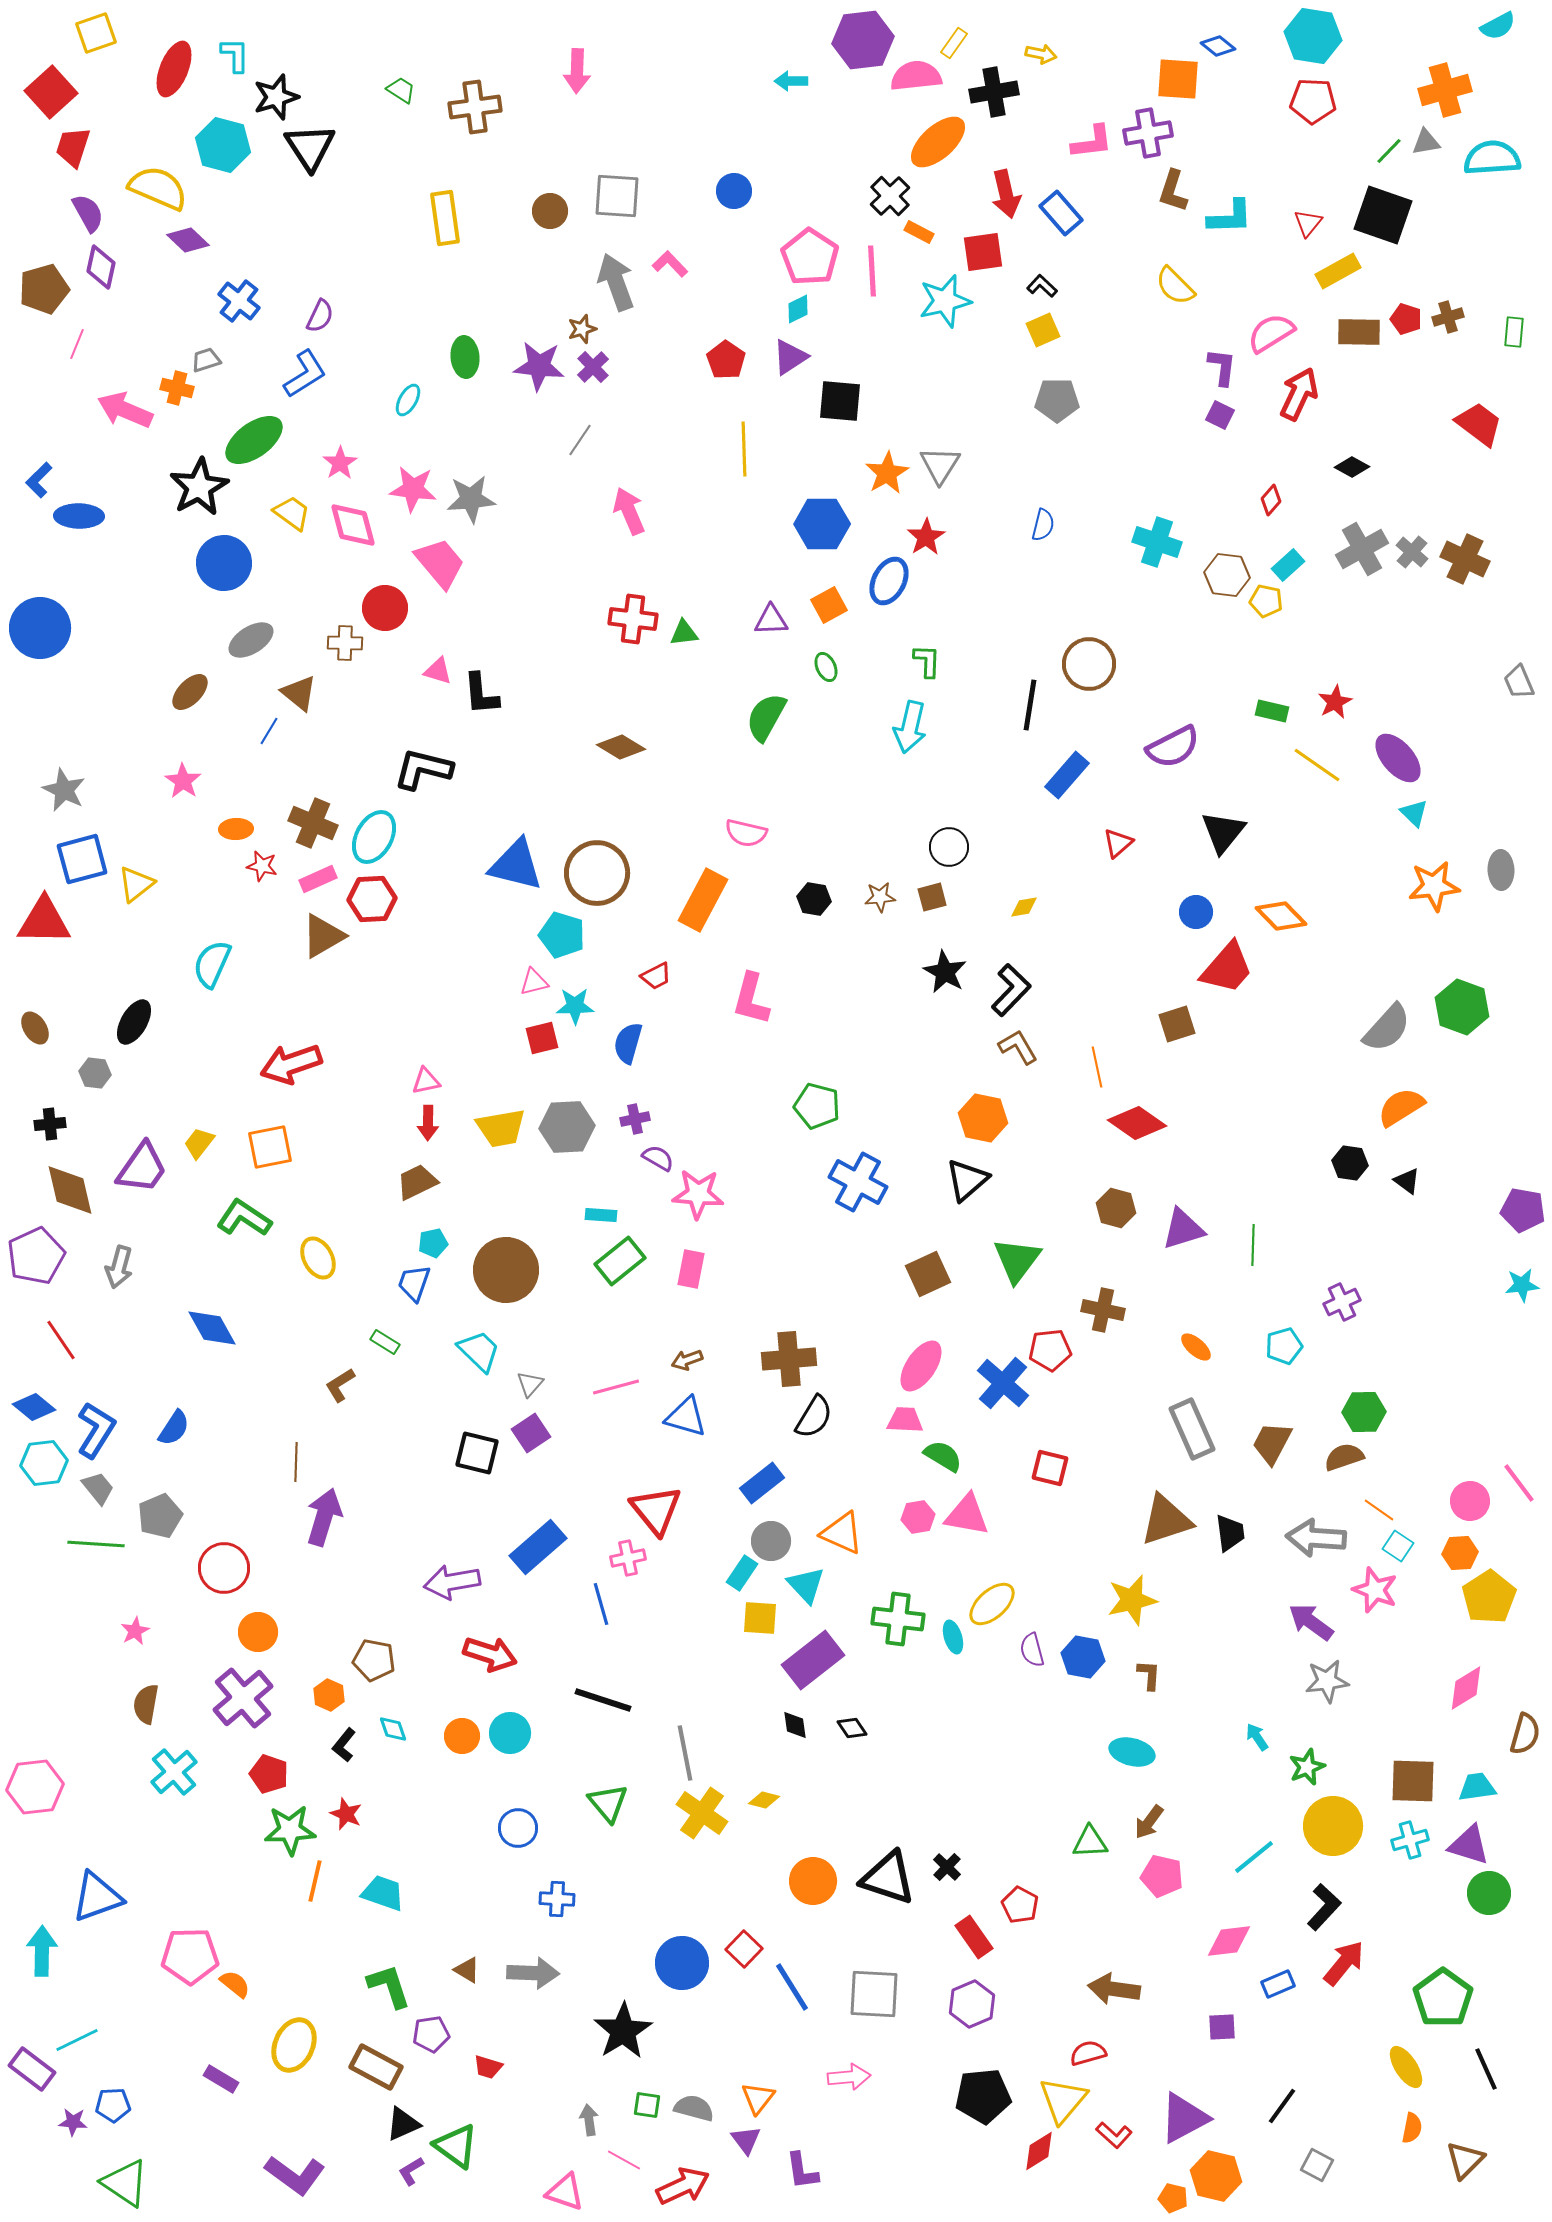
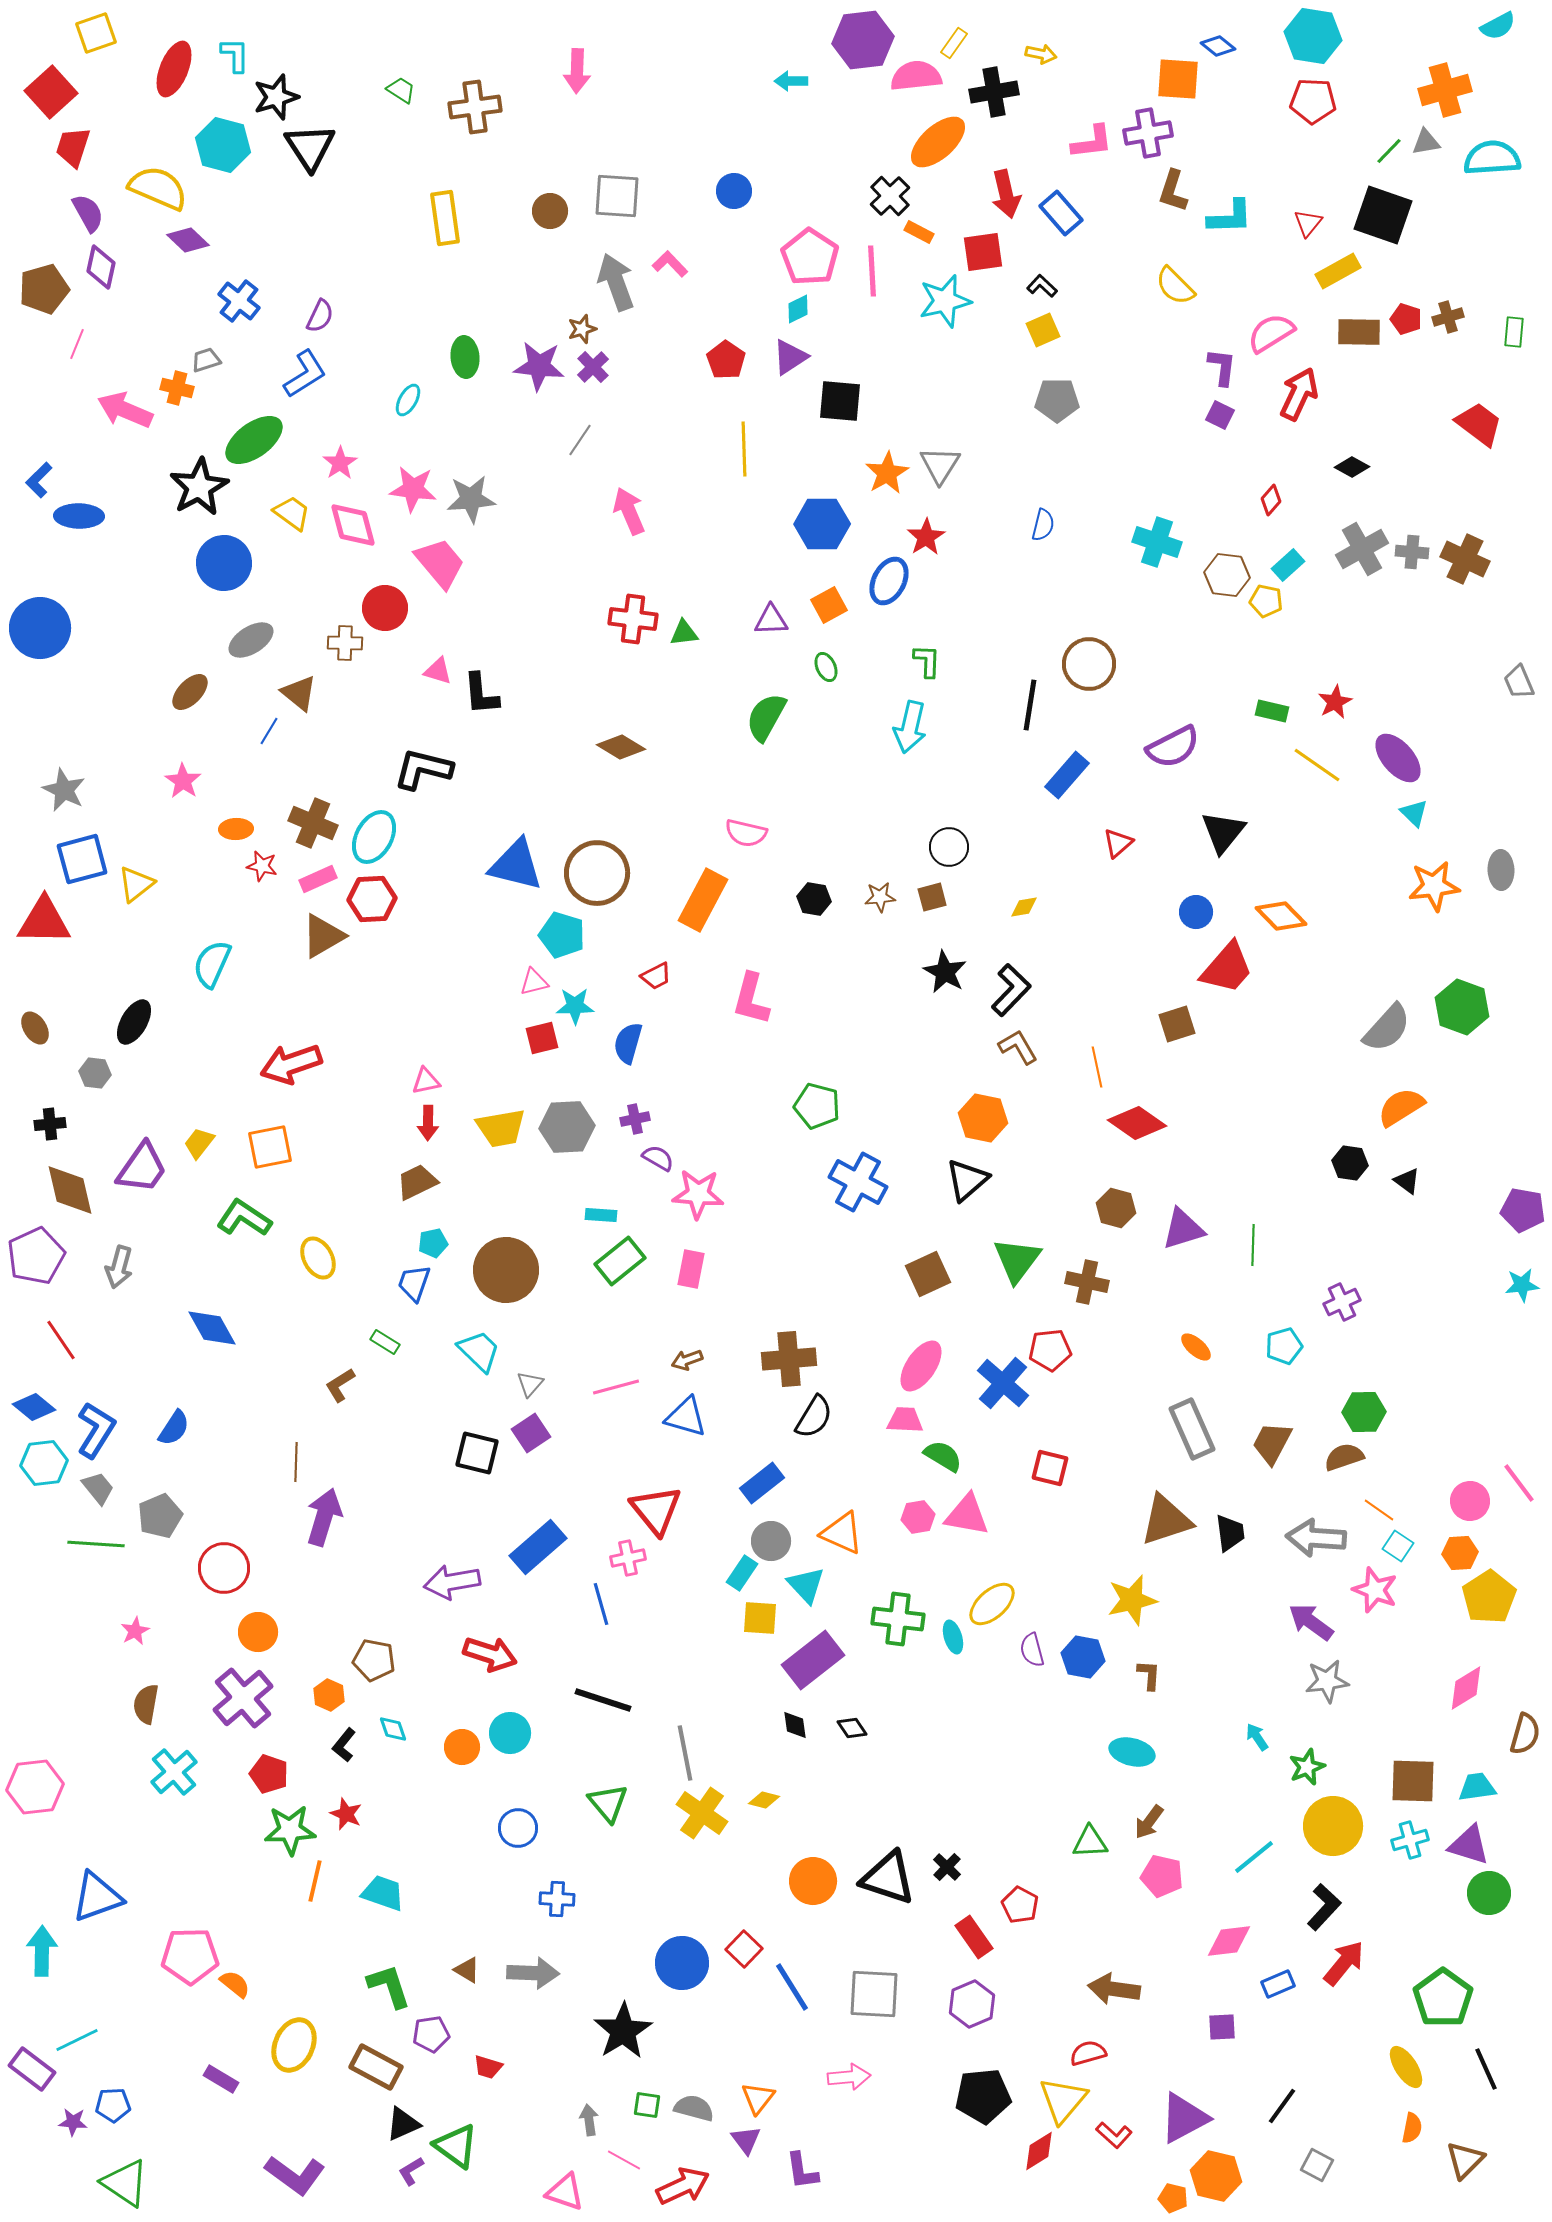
gray cross at (1412, 552): rotated 36 degrees counterclockwise
brown cross at (1103, 1310): moved 16 px left, 28 px up
orange circle at (462, 1736): moved 11 px down
